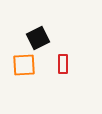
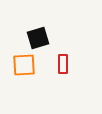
black square: rotated 10 degrees clockwise
